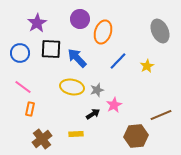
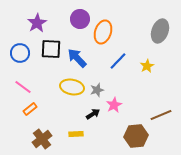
gray ellipse: rotated 45 degrees clockwise
orange rectangle: rotated 40 degrees clockwise
